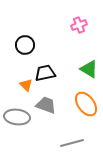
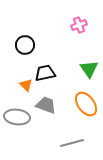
green triangle: rotated 24 degrees clockwise
